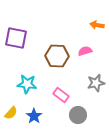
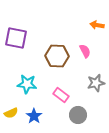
pink semicircle: rotated 80 degrees clockwise
yellow semicircle: rotated 24 degrees clockwise
